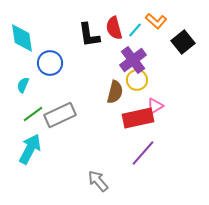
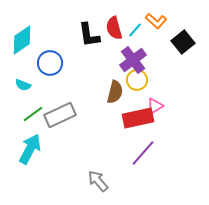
cyan diamond: moved 2 px down; rotated 64 degrees clockwise
cyan semicircle: rotated 91 degrees counterclockwise
